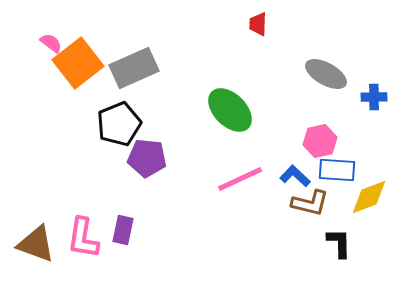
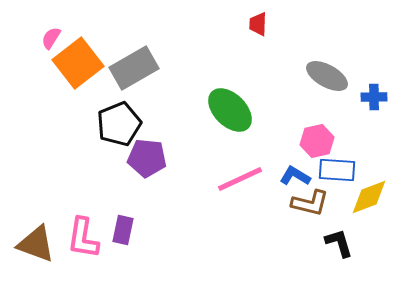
pink semicircle: moved 5 px up; rotated 95 degrees counterclockwise
gray rectangle: rotated 6 degrees counterclockwise
gray ellipse: moved 1 px right, 2 px down
pink hexagon: moved 3 px left
blue L-shape: rotated 12 degrees counterclockwise
black L-shape: rotated 16 degrees counterclockwise
